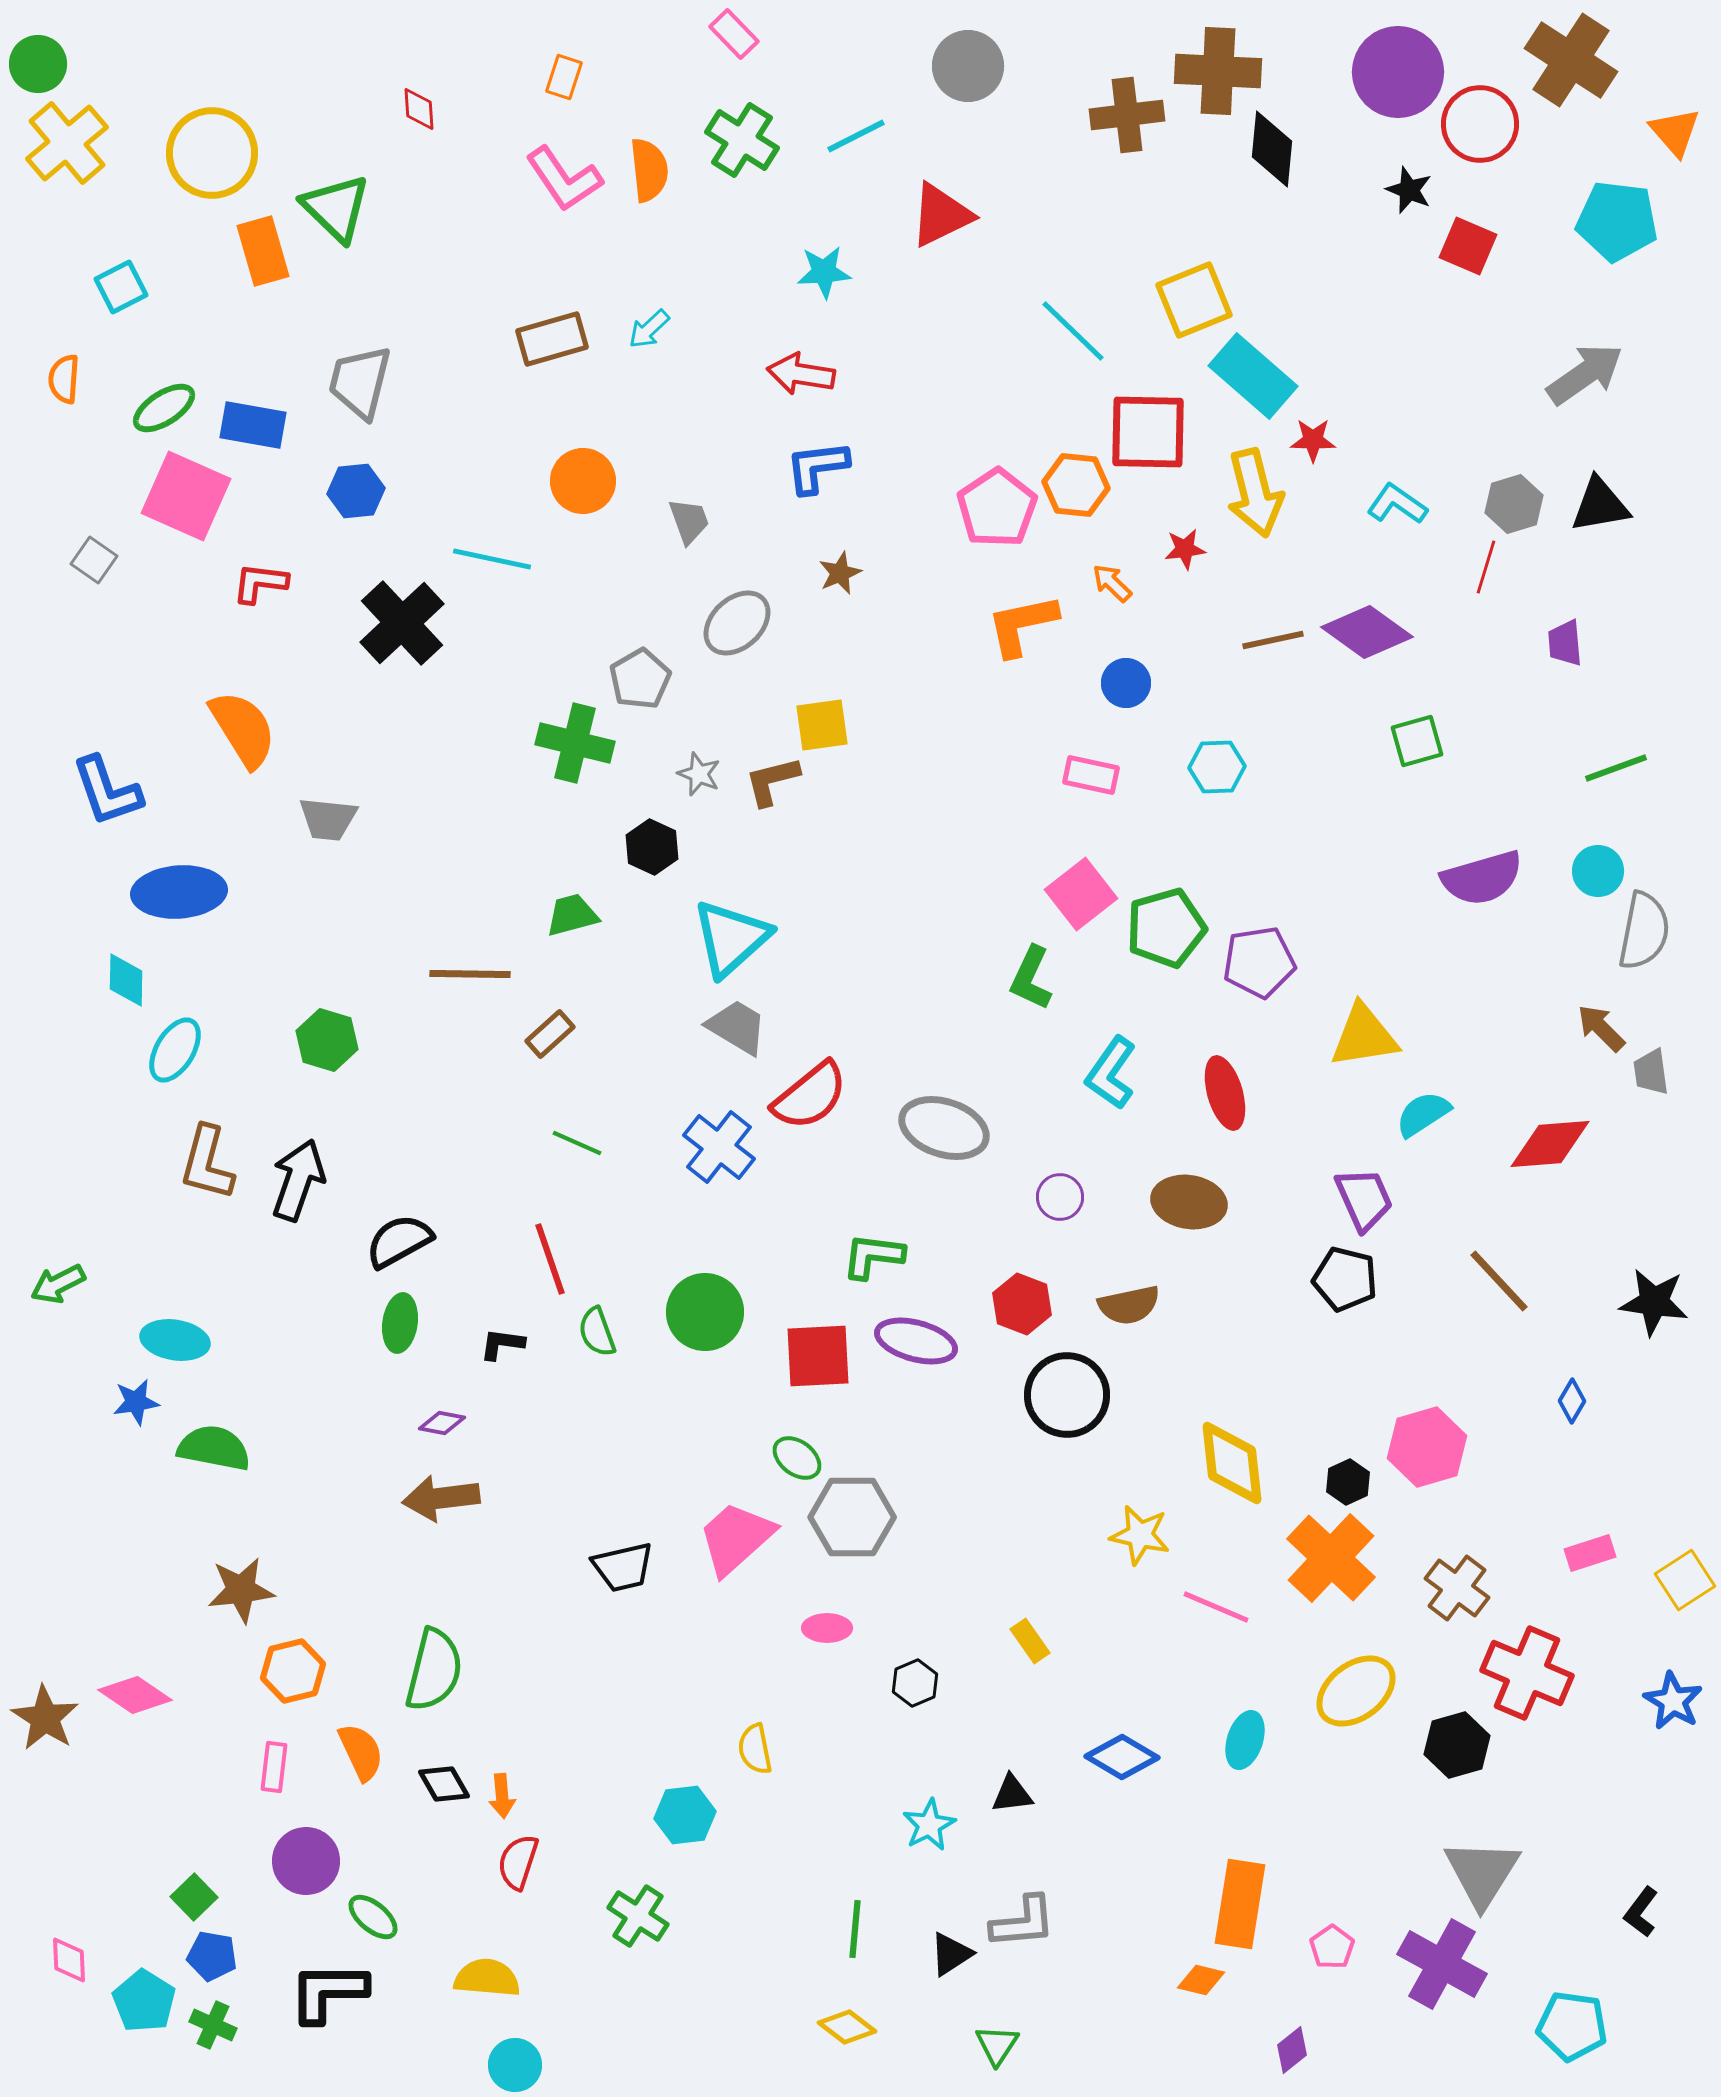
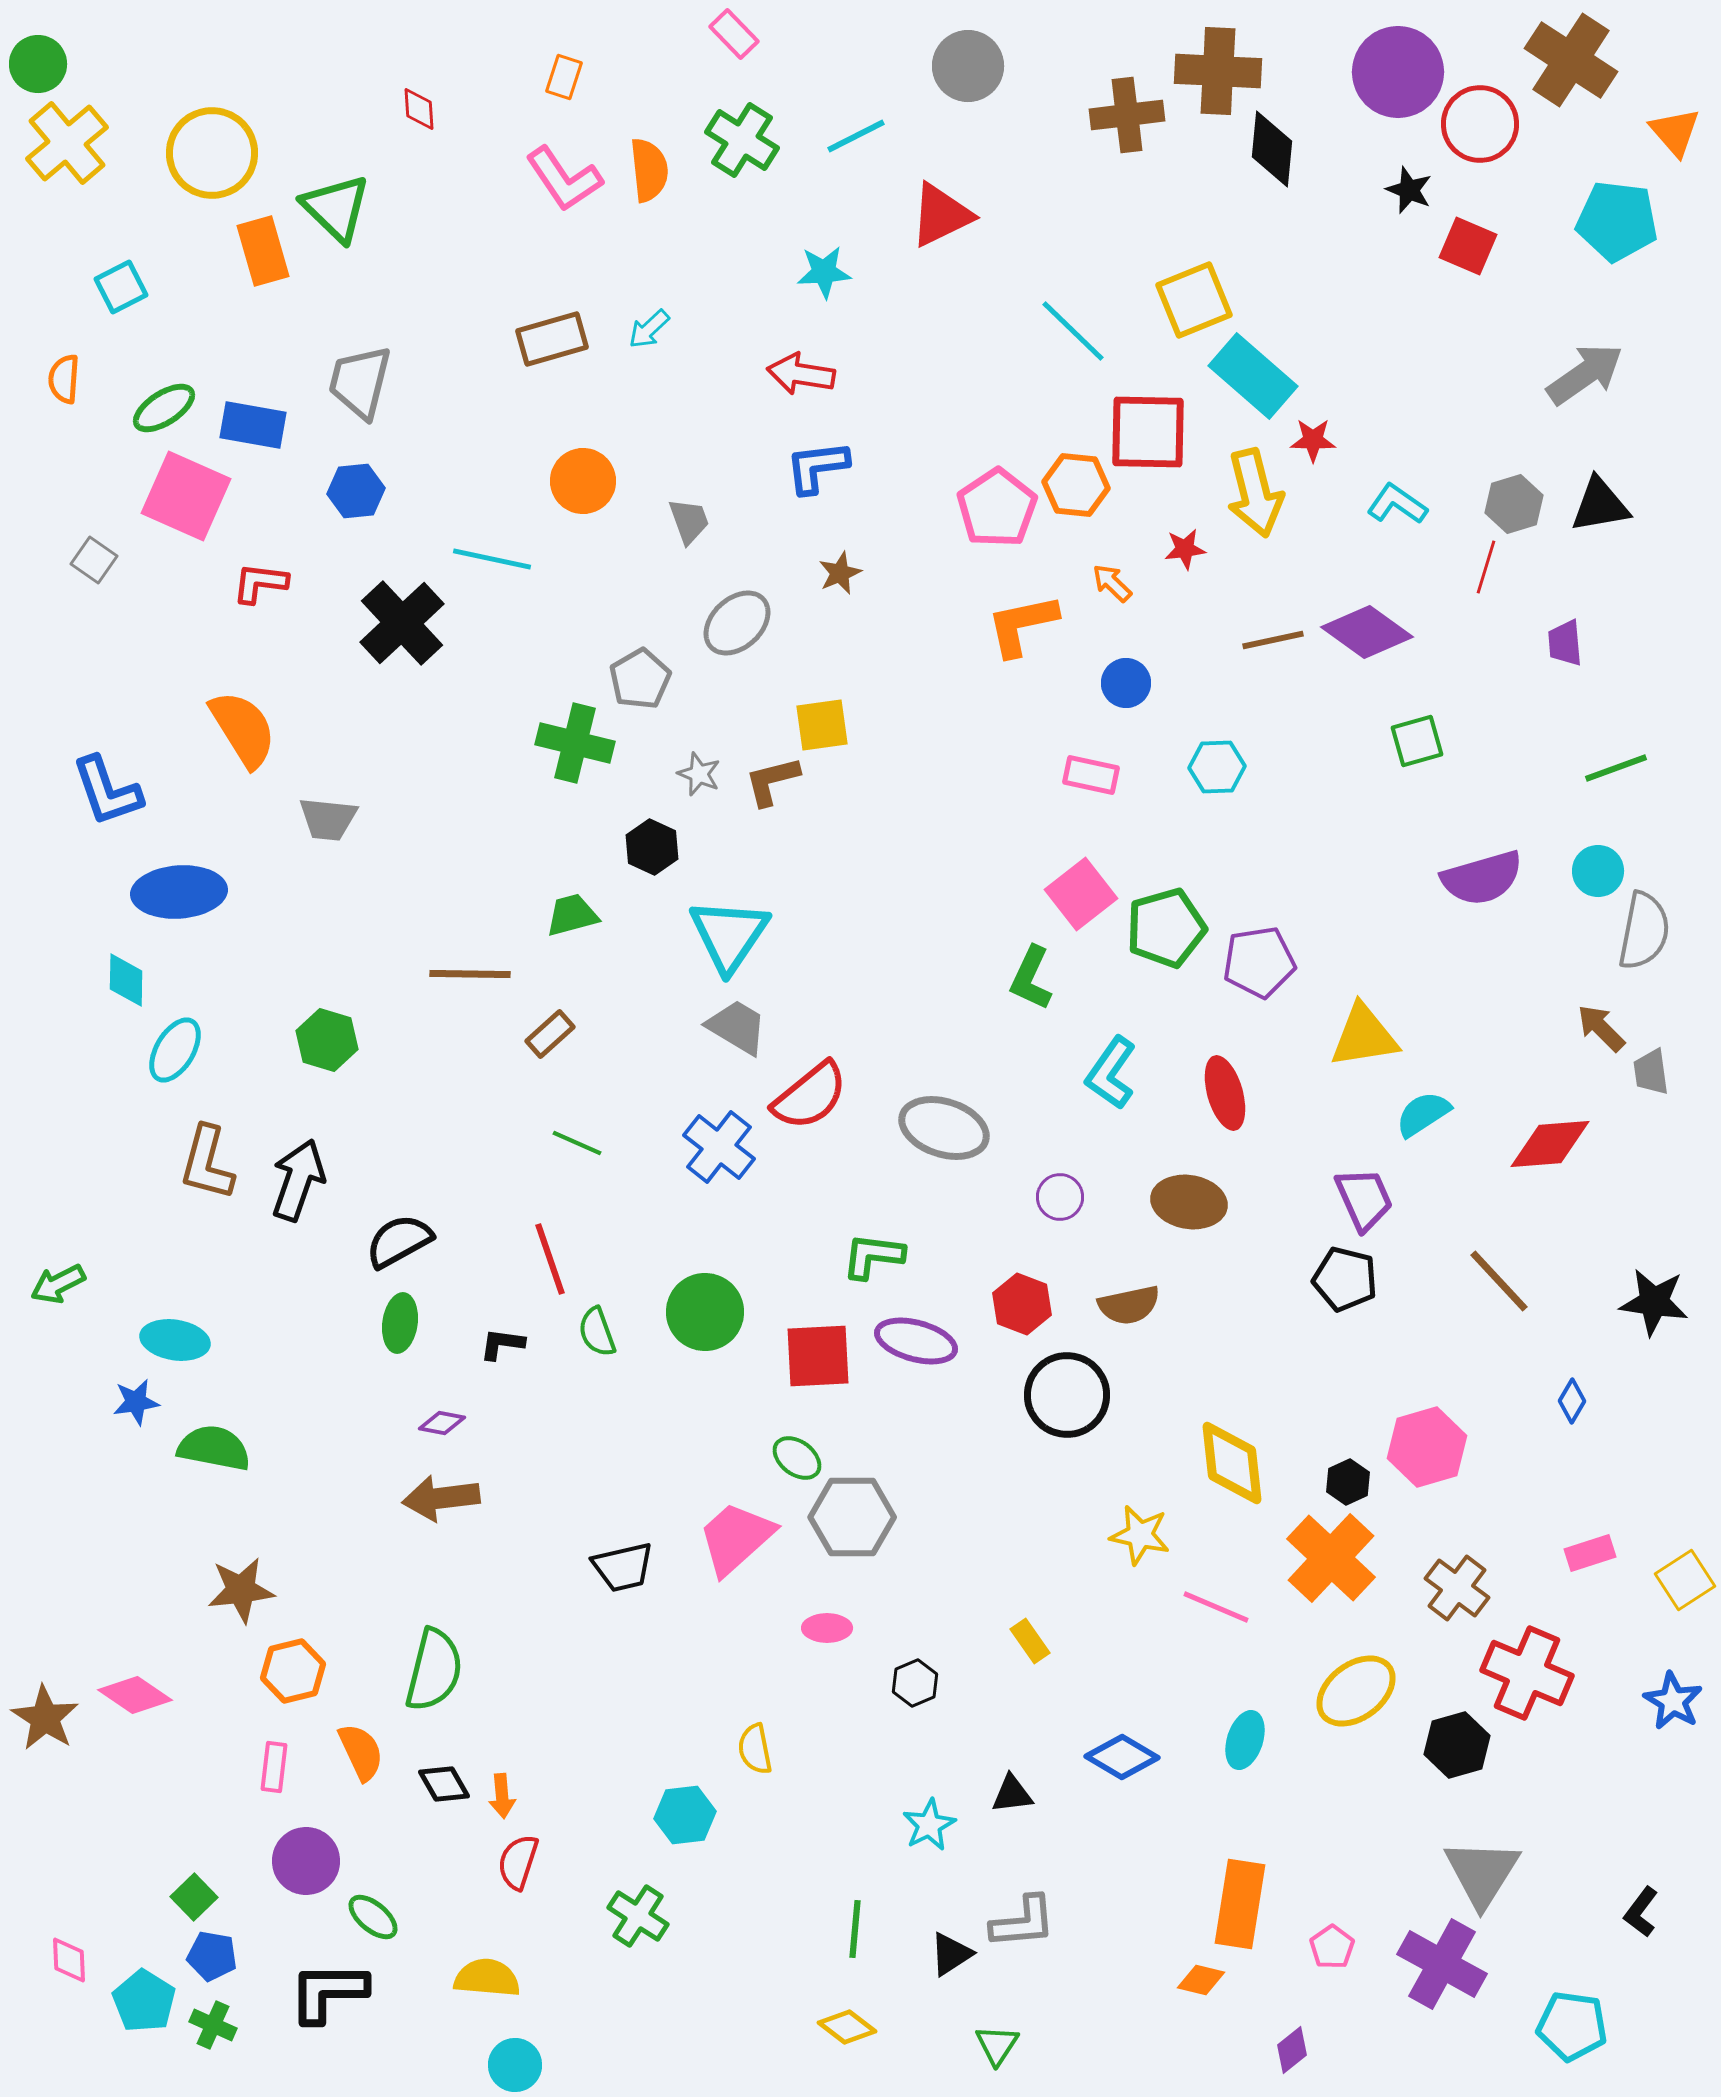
cyan triangle at (731, 938): moved 2 px left, 3 px up; rotated 14 degrees counterclockwise
